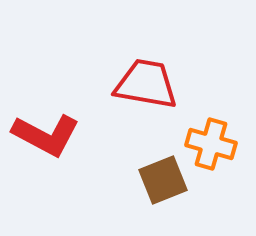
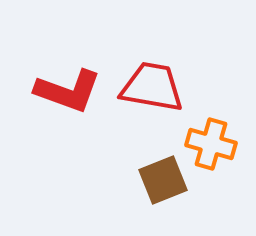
red trapezoid: moved 6 px right, 3 px down
red L-shape: moved 22 px right, 44 px up; rotated 8 degrees counterclockwise
